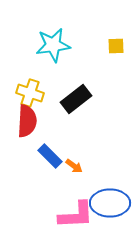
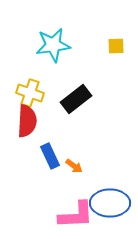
blue rectangle: rotated 20 degrees clockwise
